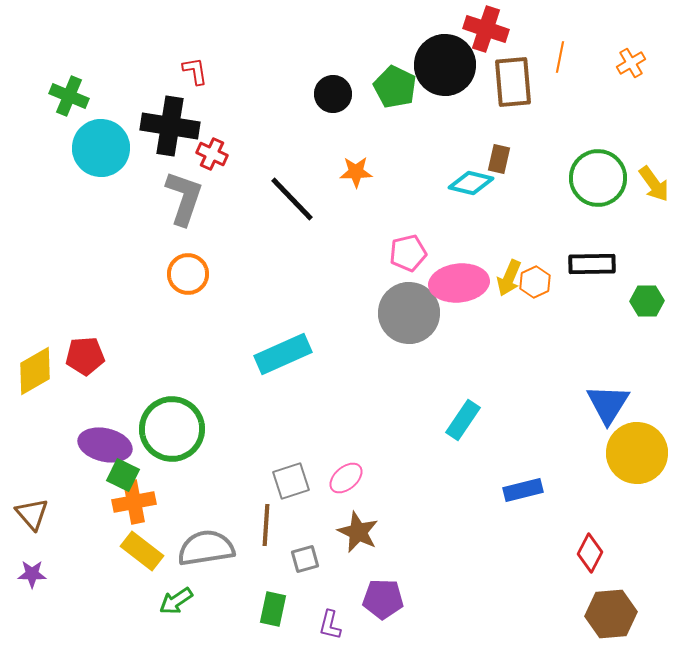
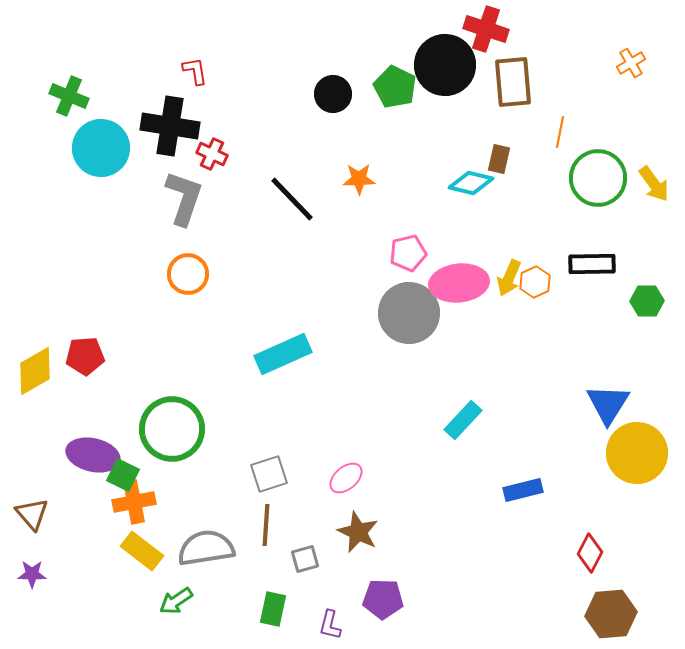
orange line at (560, 57): moved 75 px down
orange star at (356, 172): moved 3 px right, 7 px down
cyan rectangle at (463, 420): rotated 9 degrees clockwise
purple ellipse at (105, 445): moved 12 px left, 10 px down
gray square at (291, 481): moved 22 px left, 7 px up
